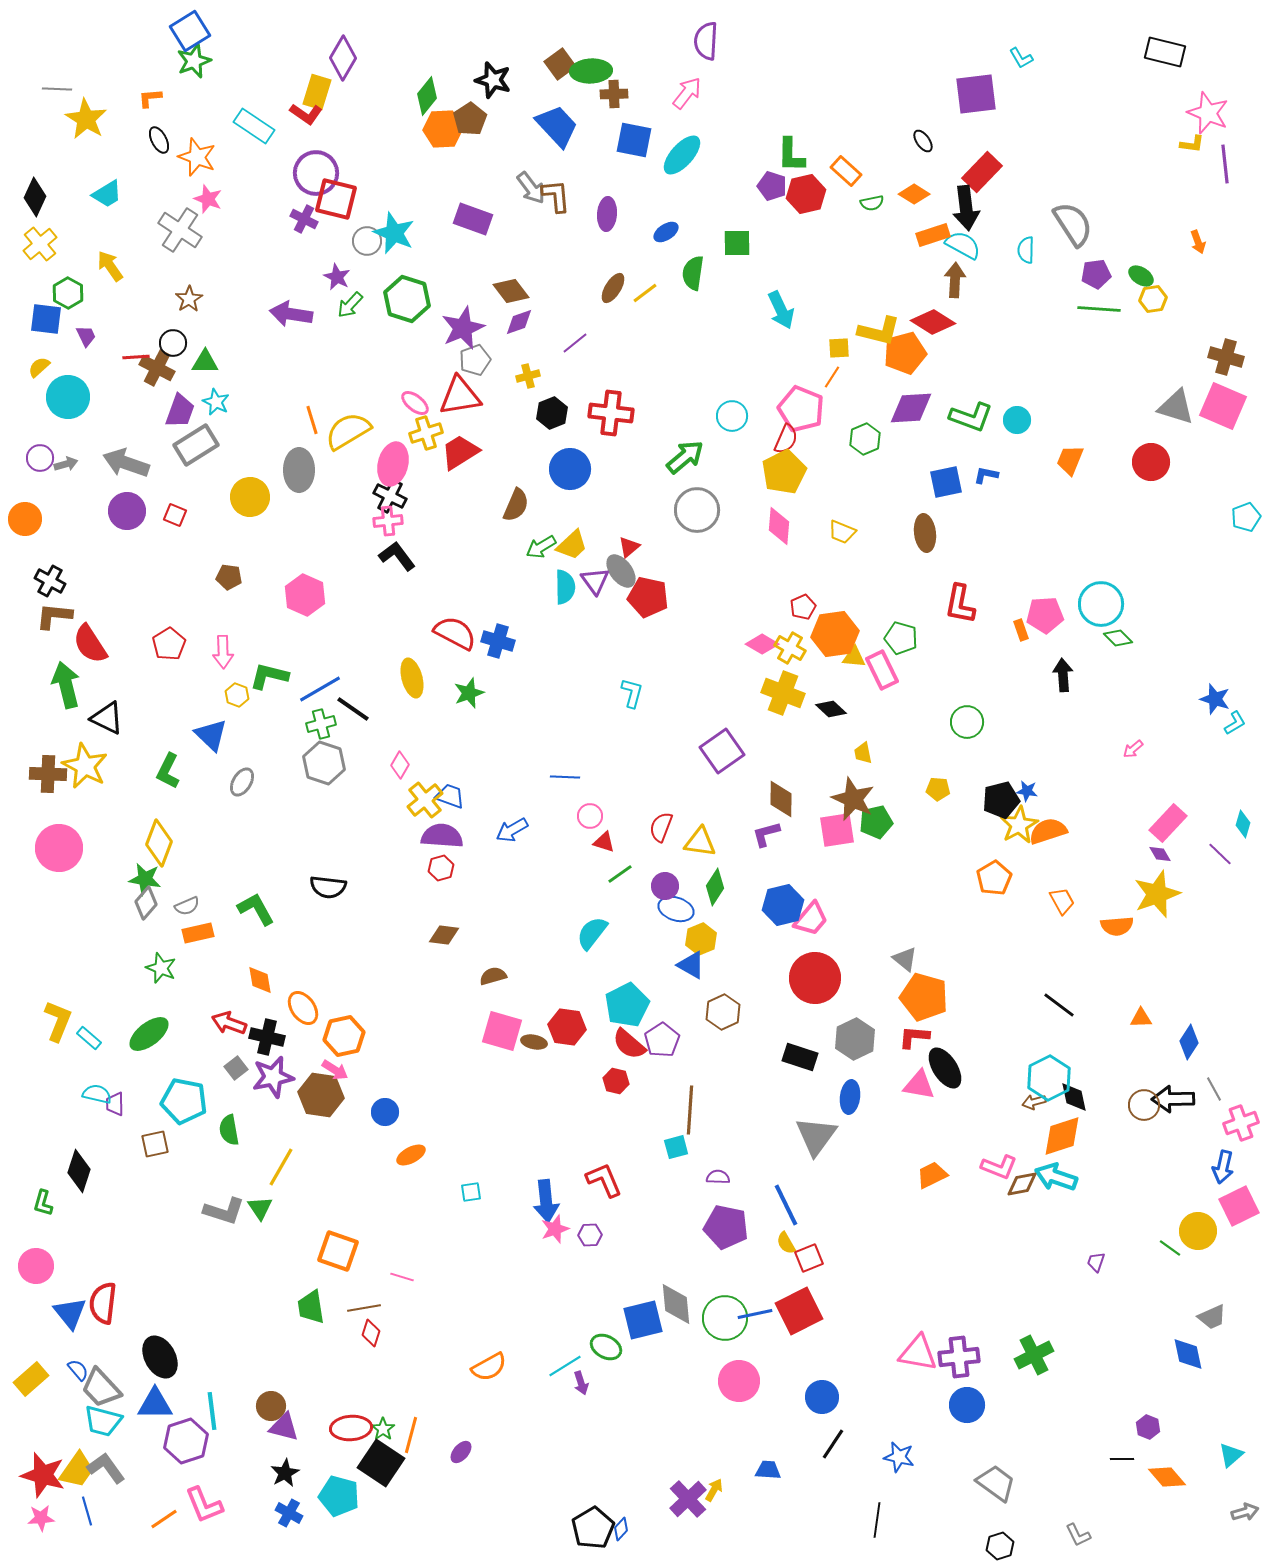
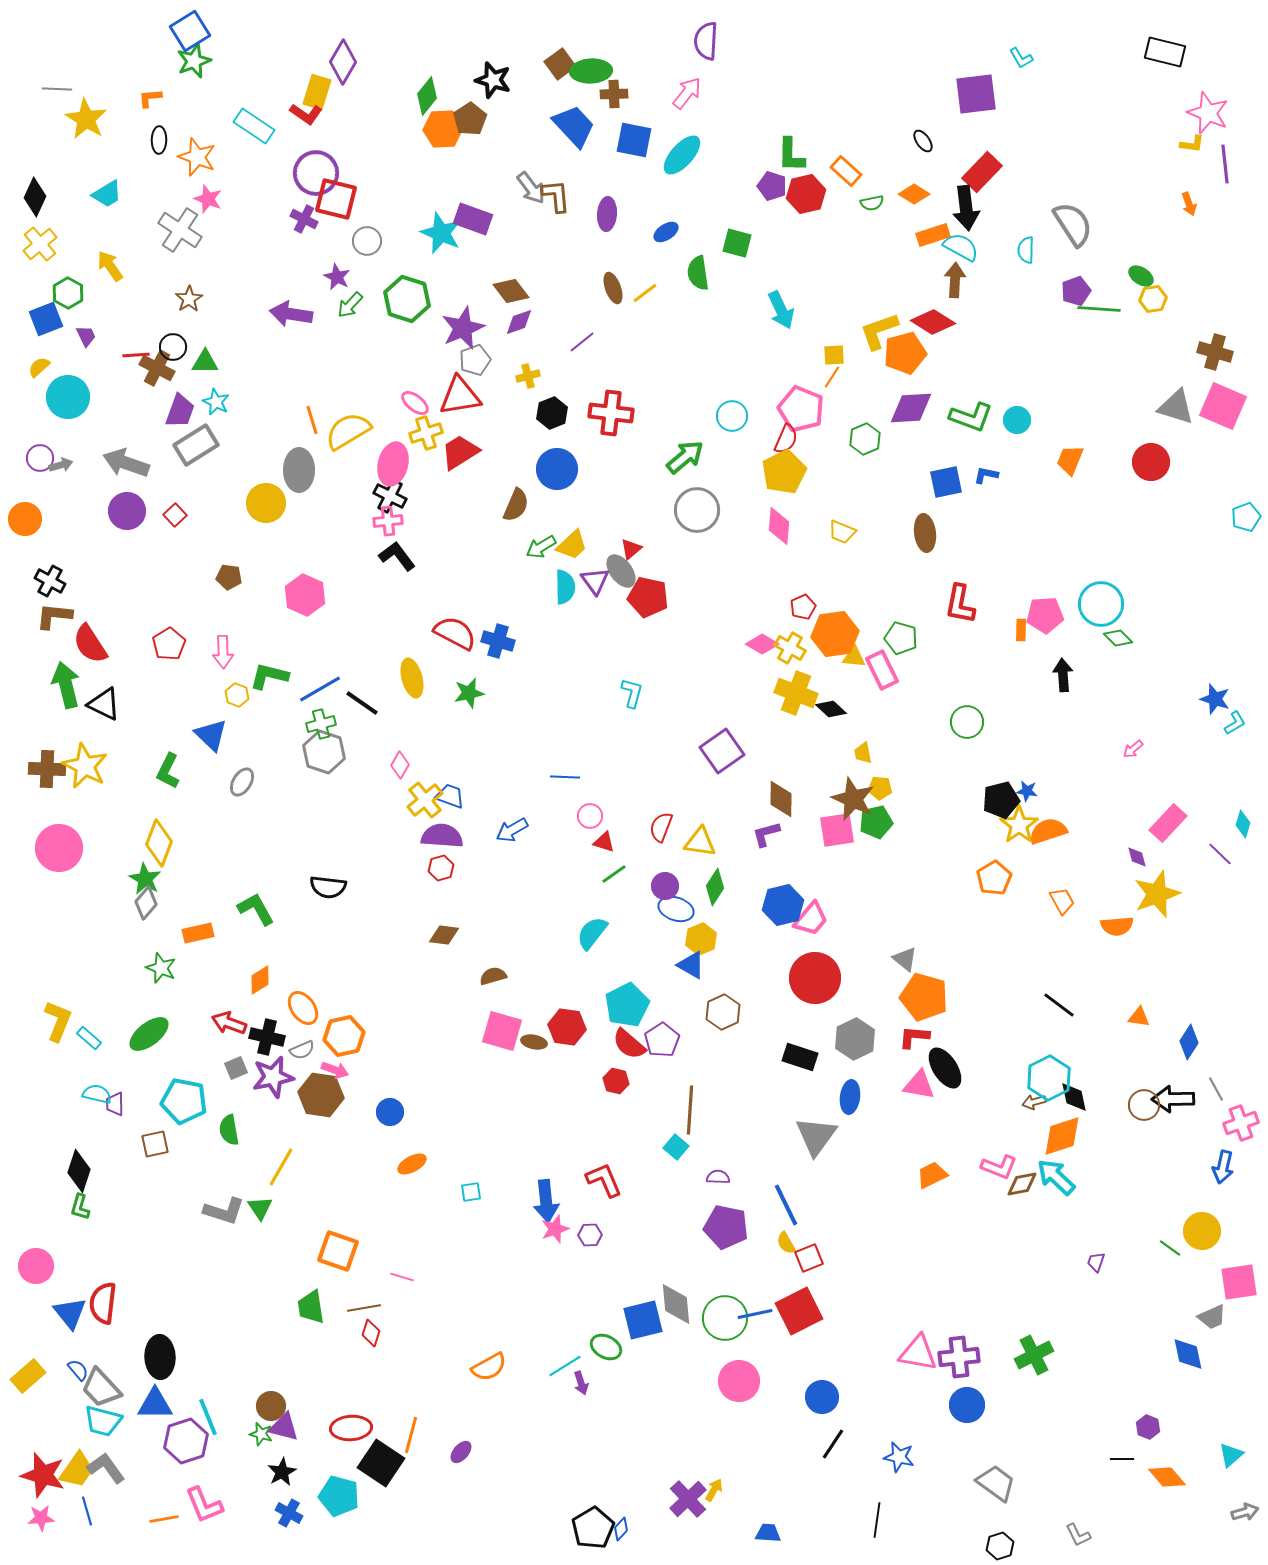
purple diamond at (343, 58): moved 4 px down
blue trapezoid at (557, 126): moved 17 px right
black ellipse at (159, 140): rotated 28 degrees clockwise
cyan star at (394, 233): moved 47 px right
orange arrow at (1198, 242): moved 9 px left, 38 px up
green square at (737, 243): rotated 16 degrees clockwise
cyan semicircle at (963, 245): moved 2 px left, 2 px down
green semicircle at (693, 273): moved 5 px right; rotated 16 degrees counterclockwise
purple pentagon at (1096, 274): moved 20 px left, 17 px down; rotated 12 degrees counterclockwise
brown ellipse at (613, 288): rotated 52 degrees counterclockwise
blue square at (46, 319): rotated 28 degrees counterclockwise
yellow L-shape at (879, 331): rotated 147 degrees clockwise
black circle at (173, 343): moved 4 px down
purple line at (575, 343): moved 7 px right, 1 px up
yellow square at (839, 348): moved 5 px left, 7 px down
red line at (136, 357): moved 2 px up
brown cross at (1226, 357): moved 11 px left, 5 px up
gray arrow at (66, 464): moved 5 px left, 1 px down
blue circle at (570, 469): moved 13 px left
yellow circle at (250, 497): moved 16 px right, 6 px down
red square at (175, 515): rotated 25 degrees clockwise
red triangle at (629, 547): moved 2 px right, 2 px down
orange rectangle at (1021, 630): rotated 20 degrees clockwise
green star at (469, 693): rotated 8 degrees clockwise
yellow cross at (783, 693): moved 13 px right
black line at (353, 709): moved 9 px right, 6 px up
black triangle at (107, 718): moved 3 px left, 14 px up
gray hexagon at (324, 763): moved 11 px up
brown cross at (48, 774): moved 1 px left, 5 px up
yellow pentagon at (938, 789): moved 58 px left, 1 px up
yellow star at (1019, 825): rotated 6 degrees counterclockwise
purple diamond at (1160, 854): moved 23 px left, 3 px down; rotated 15 degrees clockwise
green line at (620, 874): moved 6 px left
green star at (145, 879): rotated 20 degrees clockwise
gray semicircle at (187, 906): moved 115 px right, 144 px down
orange diamond at (260, 980): rotated 68 degrees clockwise
orange triangle at (1141, 1018): moved 2 px left, 1 px up; rotated 10 degrees clockwise
gray square at (236, 1068): rotated 15 degrees clockwise
pink arrow at (335, 1070): rotated 12 degrees counterclockwise
gray line at (1214, 1089): moved 2 px right
blue circle at (385, 1112): moved 5 px right
cyan square at (676, 1147): rotated 35 degrees counterclockwise
orange ellipse at (411, 1155): moved 1 px right, 9 px down
cyan arrow at (1056, 1177): rotated 24 degrees clockwise
green L-shape at (43, 1203): moved 37 px right, 4 px down
pink square at (1239, 1206): moved 76 px down; rotated 18 degrees clockwise
yellow circle at (1198, 1231): moved 4 px right
black ellipse at (160, 1357): rotated 27 degrees clockwise
yellow rectangle at (31, 1379): moved 3 px left, 3 px up
cyan line at (212, 1411): moved 4 px left, 6 px down; rotated 15 degrees counterclockwise
green star at (383, 1429): moved 122 px left, 5 px down; rotated 20 degrees counterclockwise
blue trapezoid at (768, 1470): moved 63 px down
black star at (285, 1473): moved 3 px left, 1 px up
orange line at (164, 1519): rotated 24 degrees clockwise
